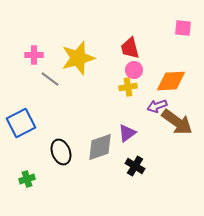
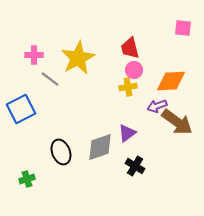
yellow star: rotated 12 degrees counterclockwise
blue square: moved 14 px up
